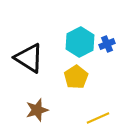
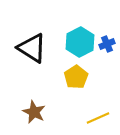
black triangle: moved 3 px right, 10 px up
brown star: moved 3 px left, 2 px down; rotated 30 degrees counterclockwise
